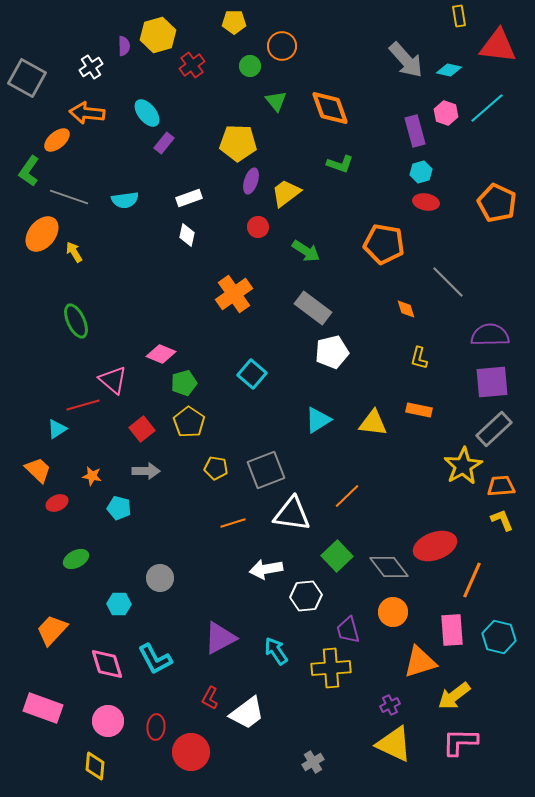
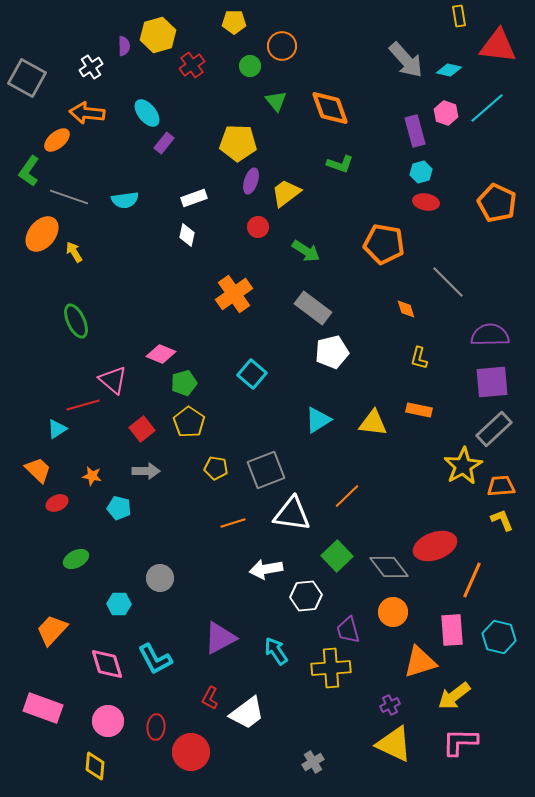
white rectangle at (189, 198): moved 5 px right
